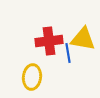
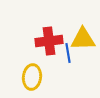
yellow triangle: rotated 12 degrees counterclockwise
